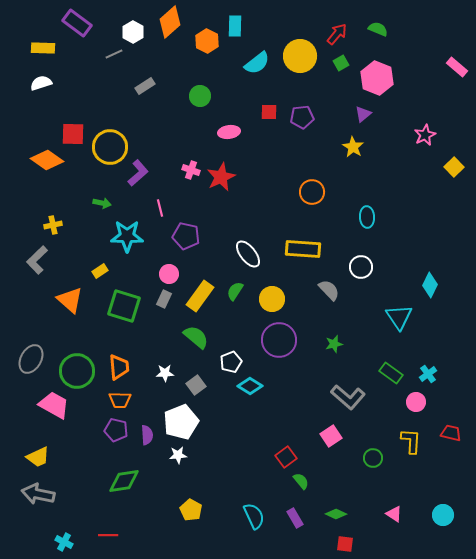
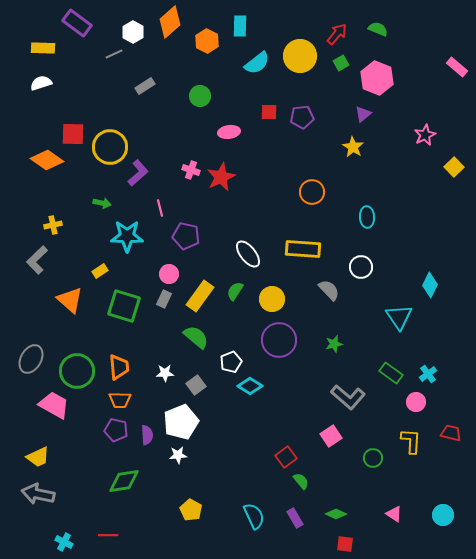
cyan rectangle at (235, 26): moved 5 px right
